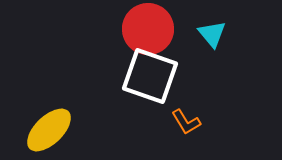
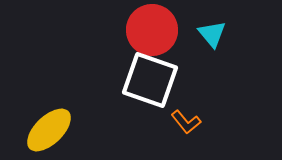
red circle: moved 4 px right, 1 px down
white square: moved 4 px down
orange L-shape: rotated 8 degrees counterclockwise
